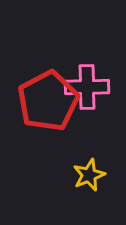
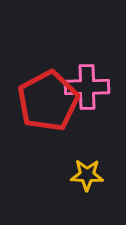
yellow star: moved 2 px left; rotated 24 degrees clockwise
